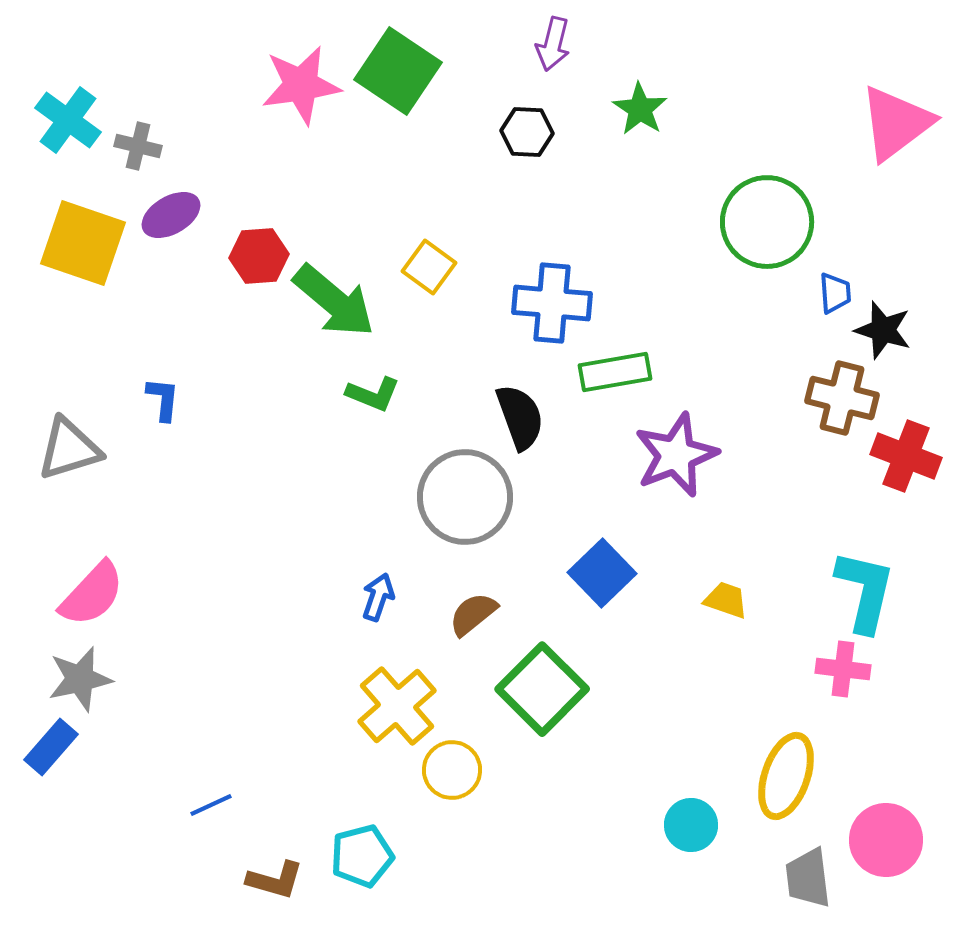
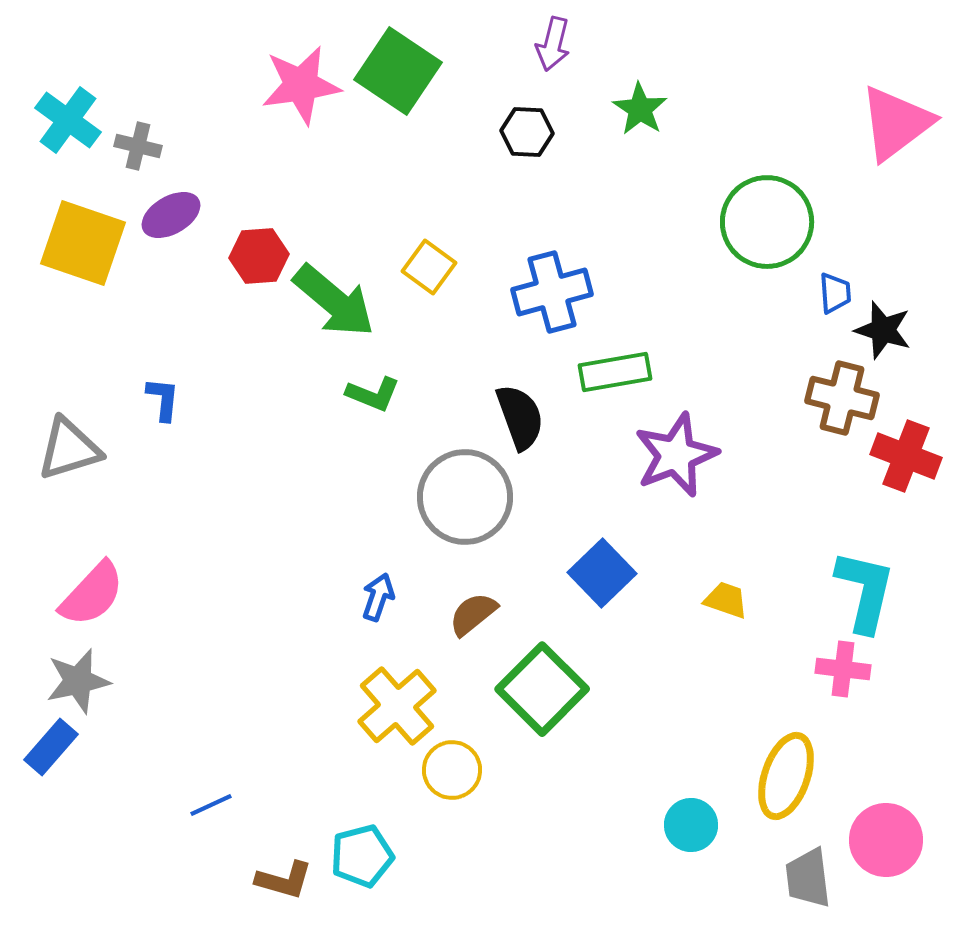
blue cross at (552, 303): moved 11 px up; rotated 20 degrees counterclockwise
gray star at (80, 679): moved 2 px left, 2 px down
brown L-shape at (275, 880): moved 9 px right
